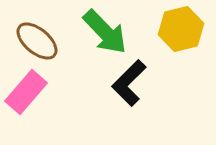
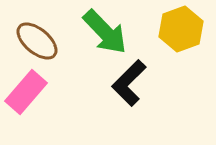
yellow hexagon: rotated 6 degrees counterclockwise
